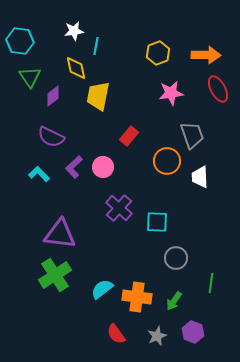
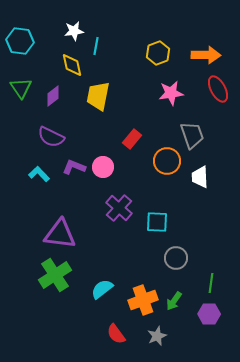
yellow diamond: moved 4 px left, 3 px up
green triangle: moved 9 px left, 11 px down
red rectangle: moved 3 px right, 3 px down
purple L-shape: rotated 65 degrees clockwise
orange cross: moved 6 px right, 3 px down; rotated 28 degrees counterclockwise
purple hexagon: moved 16 px right, 18 px up; rotated 20 degrees counterclockwise
